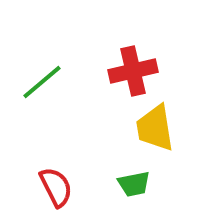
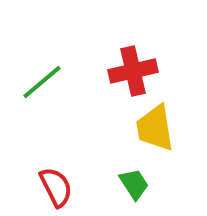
green trapezoid: rotated 112 degrees counterclockwise
